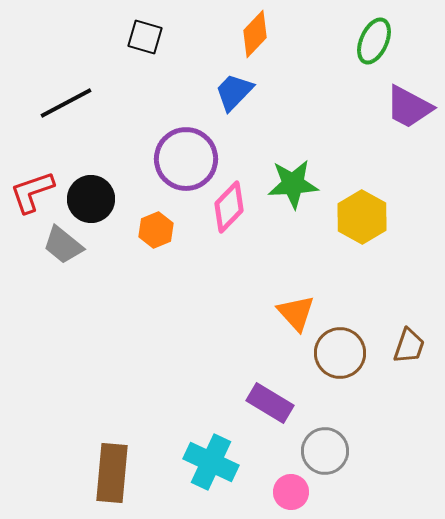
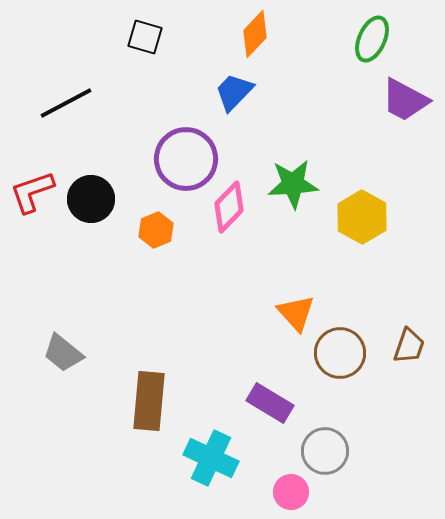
green ellipse: moved 2 px left, 2 px up
purple trapezoid: moved 4 px left, 7 px up
gray trapezoid: moved 108 px down
cyan cross: moved 4 px up
brown rectangle: moved 37 px right, 72 px up
